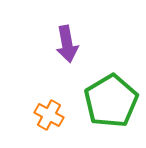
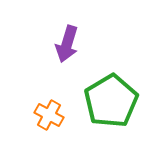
purple arrow: rotated 27 degrees clockwise
